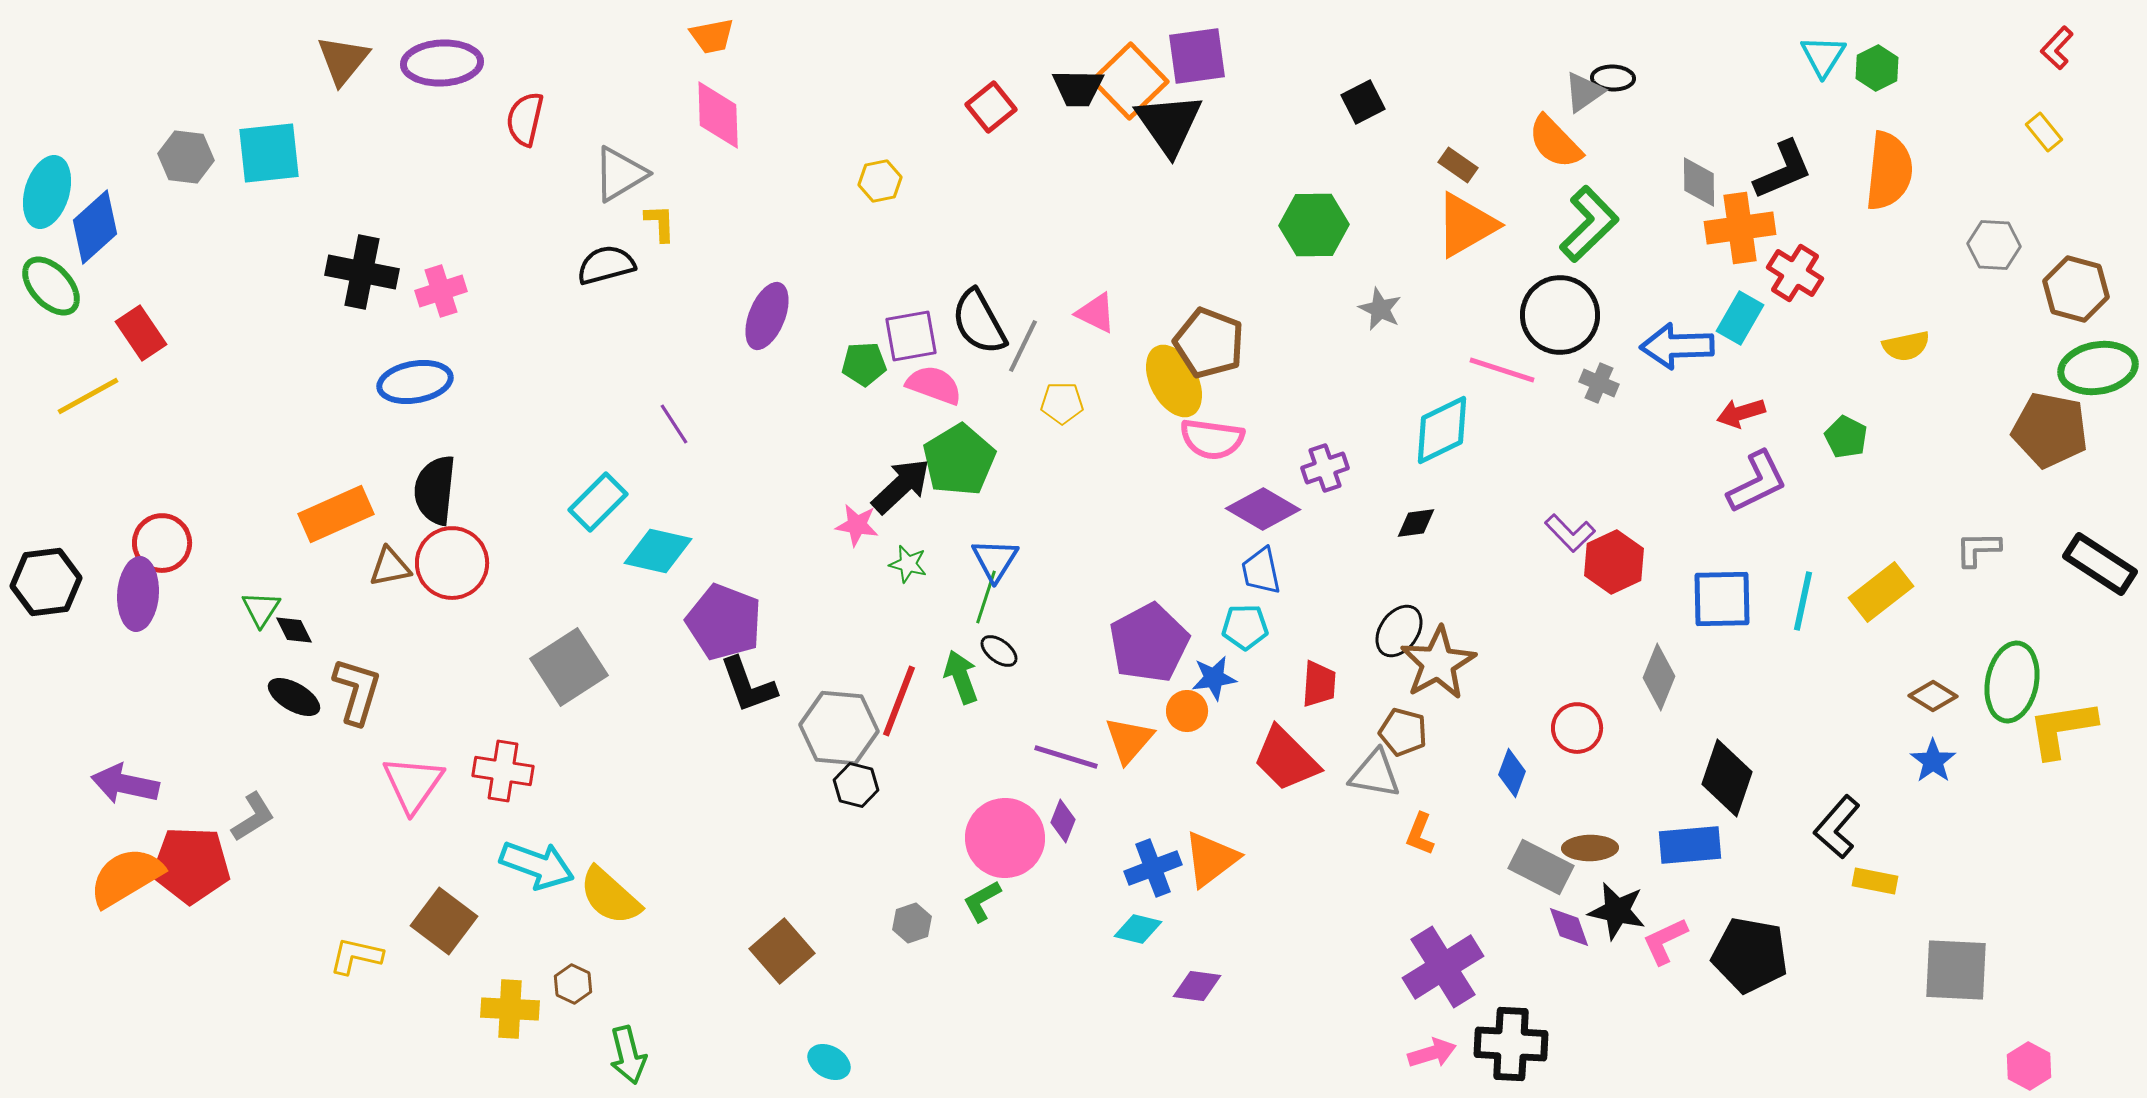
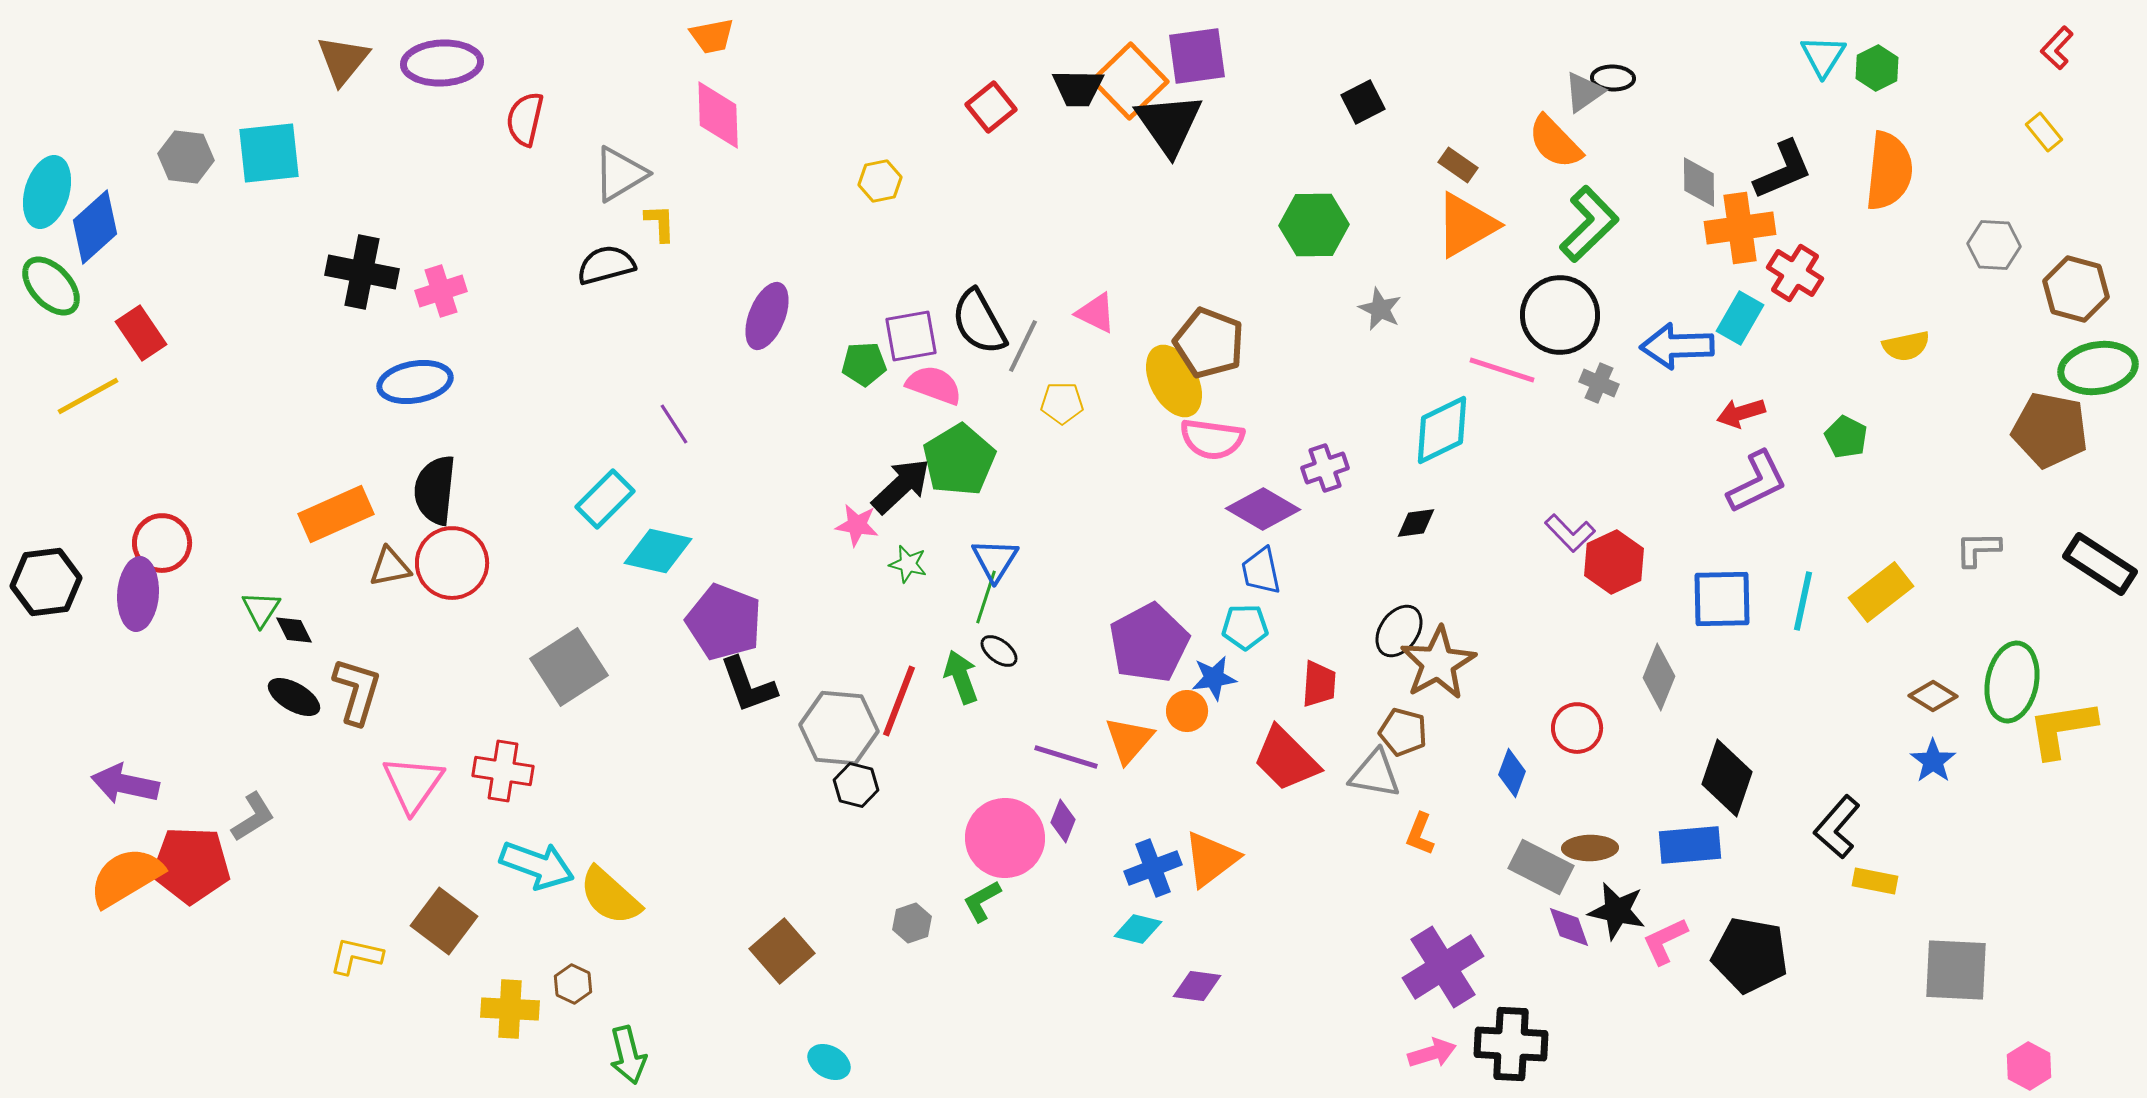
cyan rectangle at (598, 502): moved 7 px right, 3 px up
